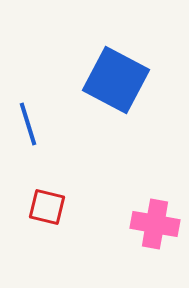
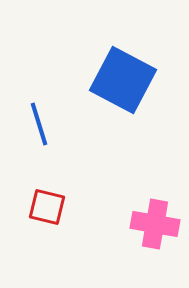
blue square: moved 7 px right
blue line: moved 11 px right
